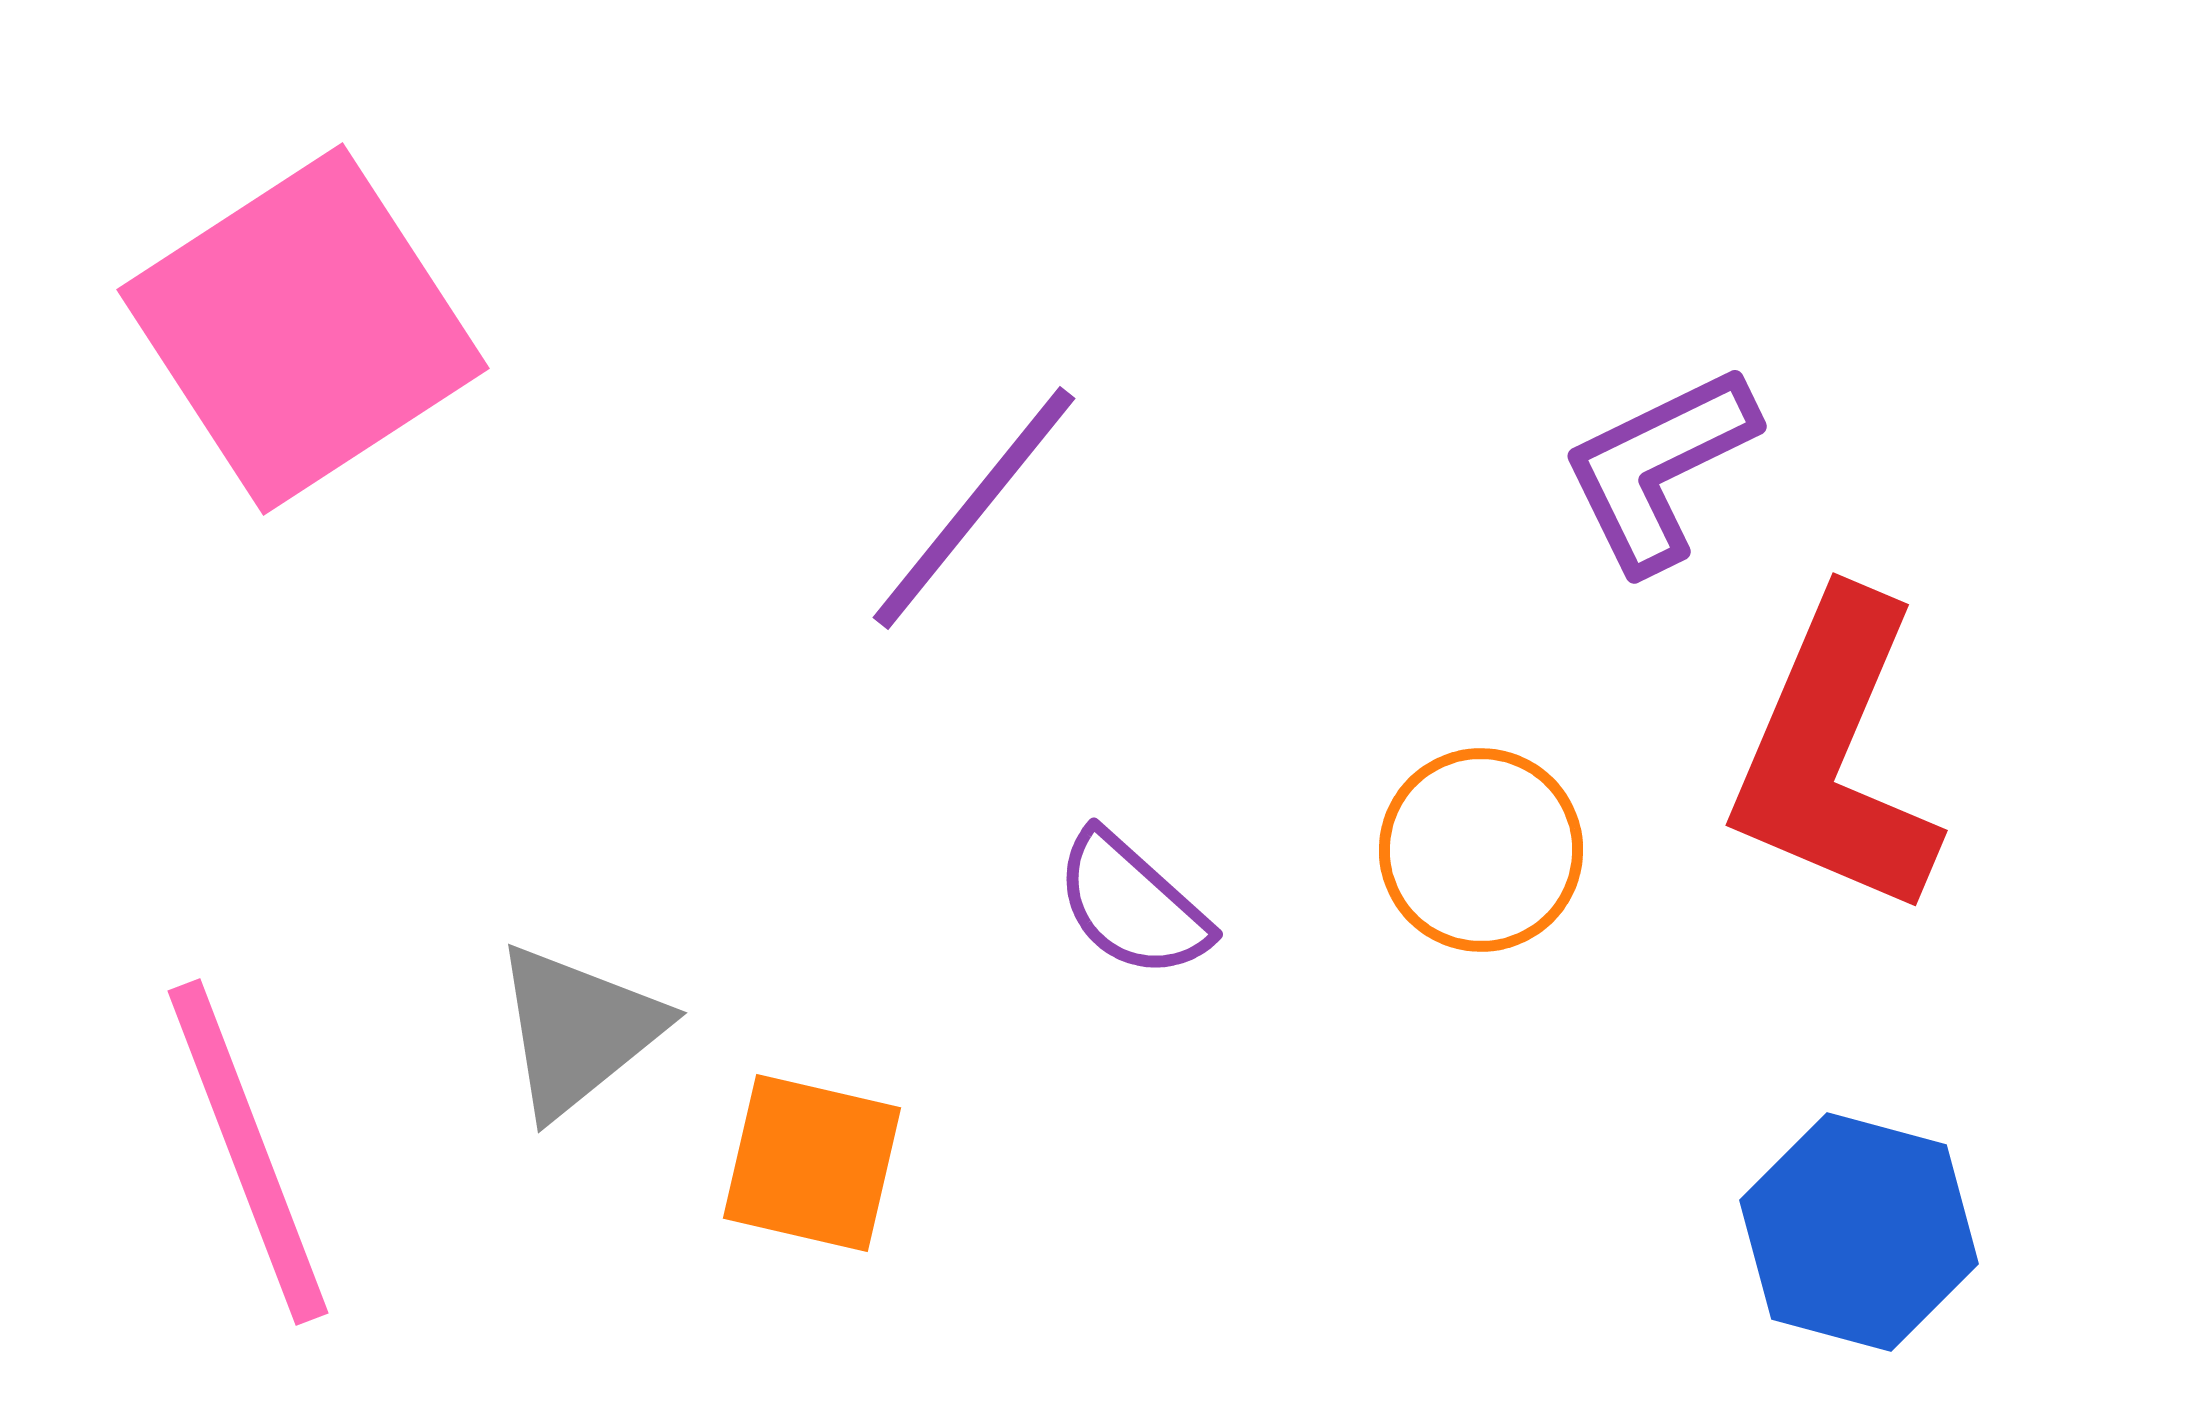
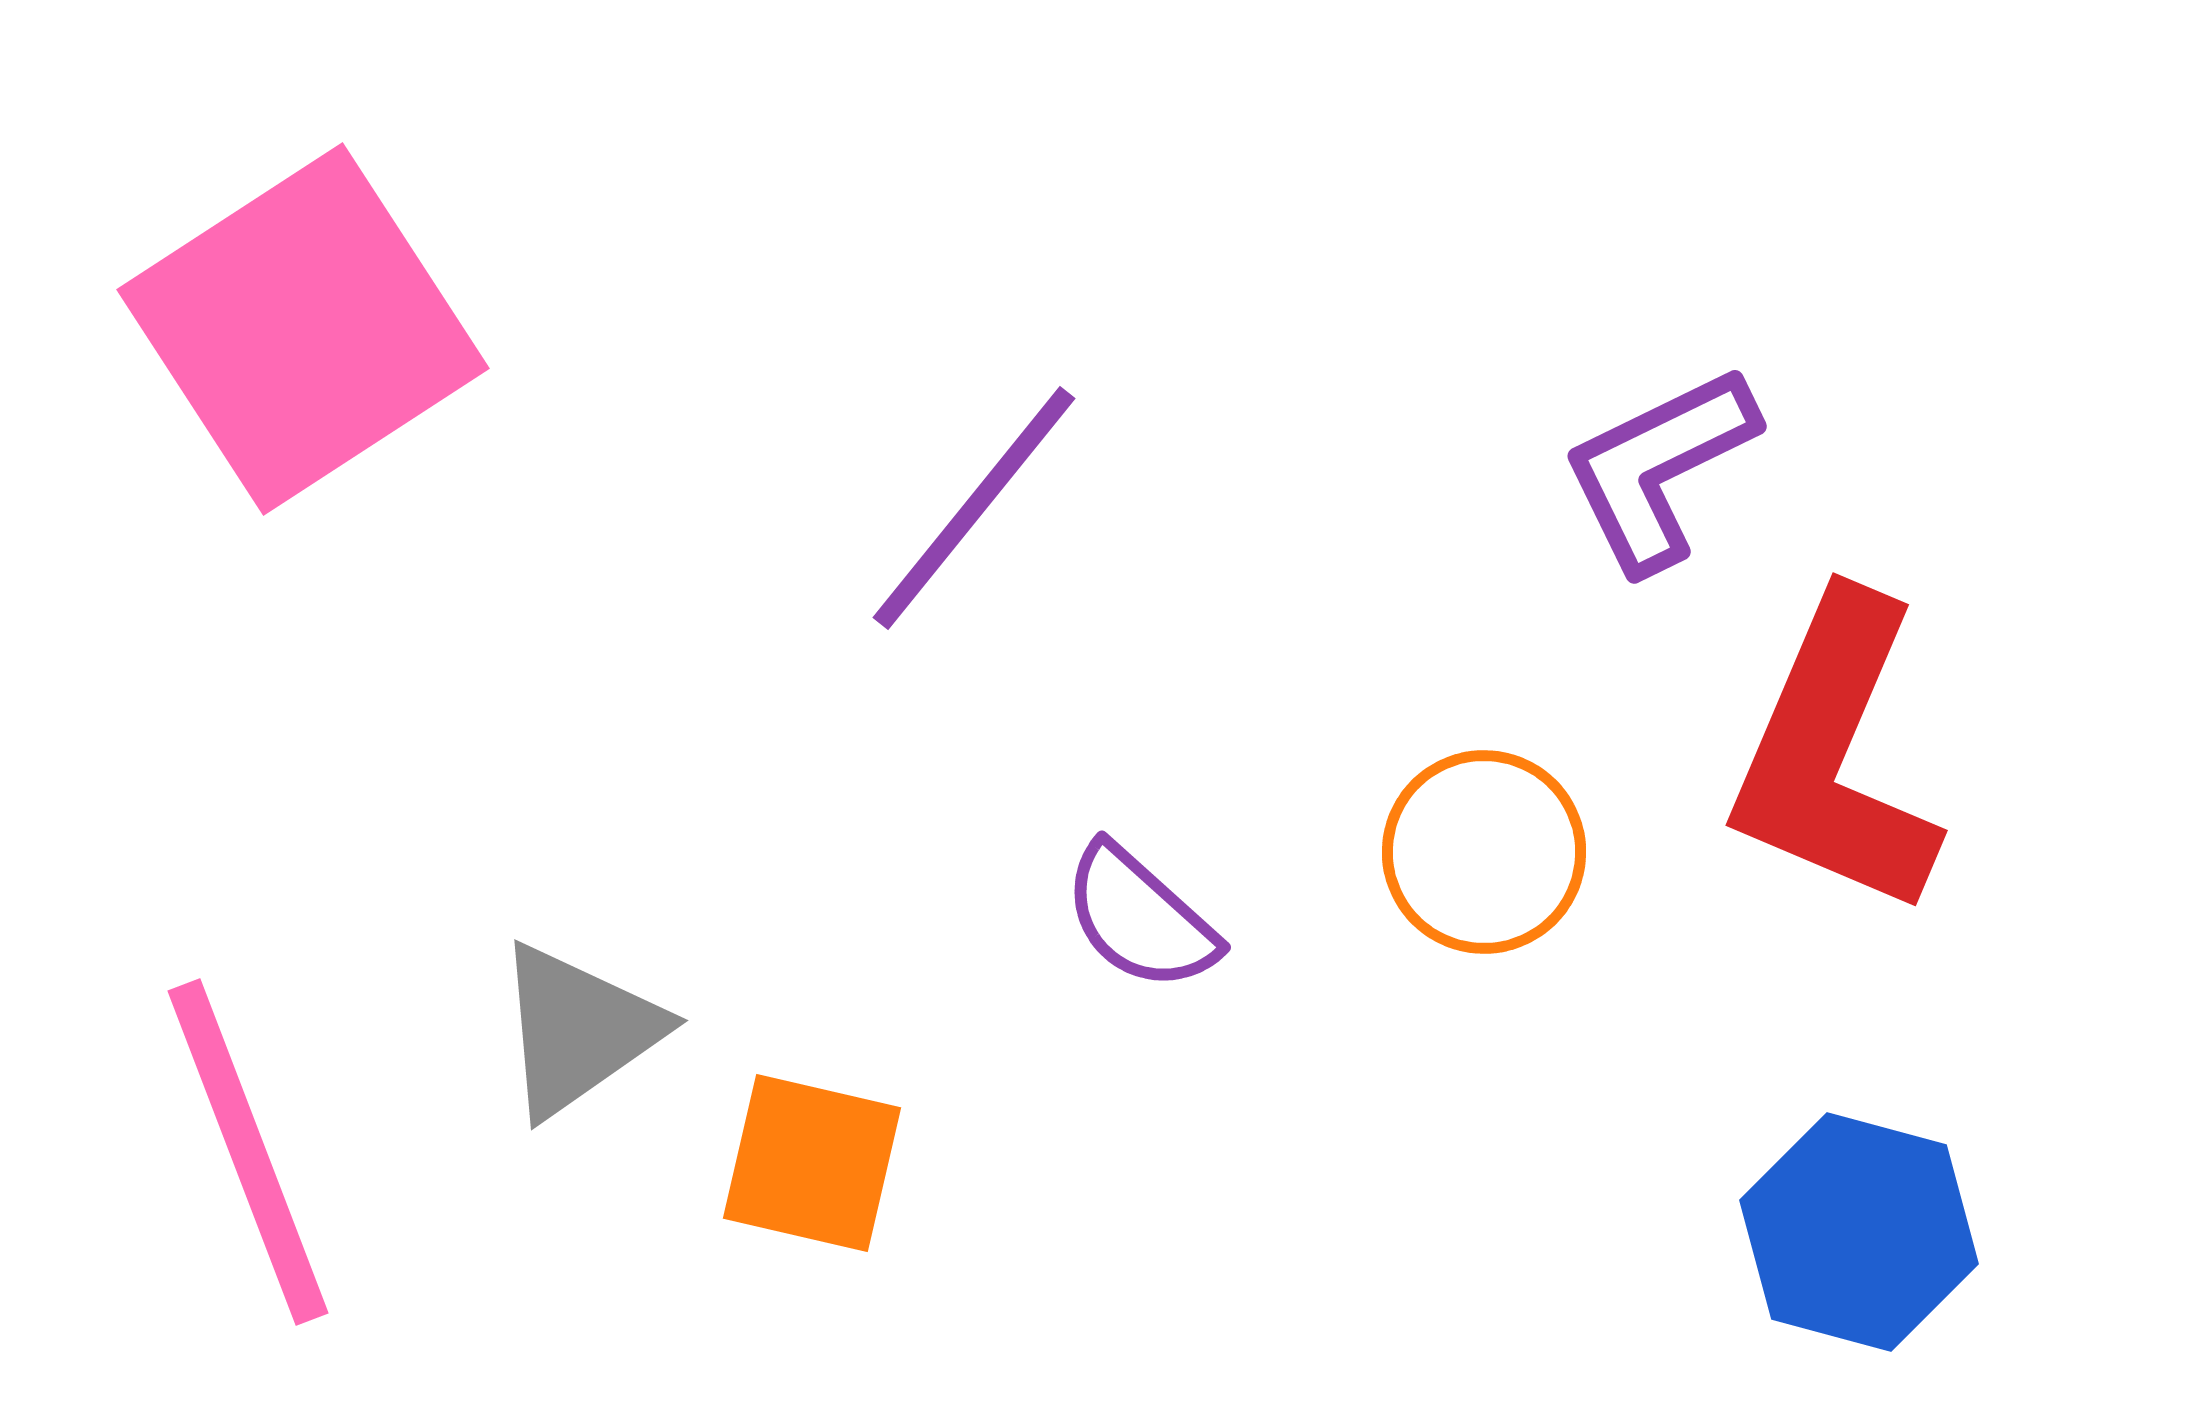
orange circle: moved 3 px right, 2 px down
purple semicircle: moved 8 px right, 13 px down
gray triangle: rotated 4 degrees clockwise
